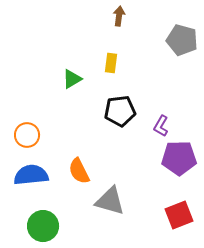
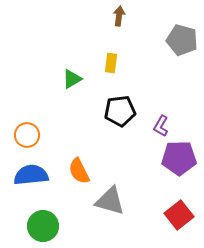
red square: rotated 16 degrees counterclockwise
